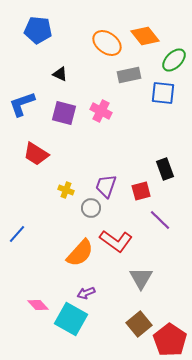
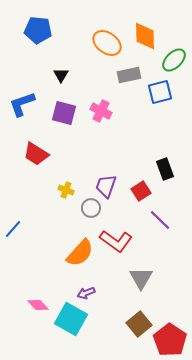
orange diamond: rotated 36 degrees clockwise
black triangle: moved 1 px right, 1 px down; rotated 35 degrees clockwise
blue square: moved 3 px left, 1 px up; rotated 20 degrees counterclockwise
red square: rotated 18 degrees counterclockwise
blue line: moved 4 px left, 5 px up
